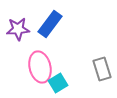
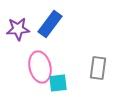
gray rectangle: moved 4 px left, 1 px up; rotated 25 degrees clockwise
cyan square: rotated 24 degrees clockwise
